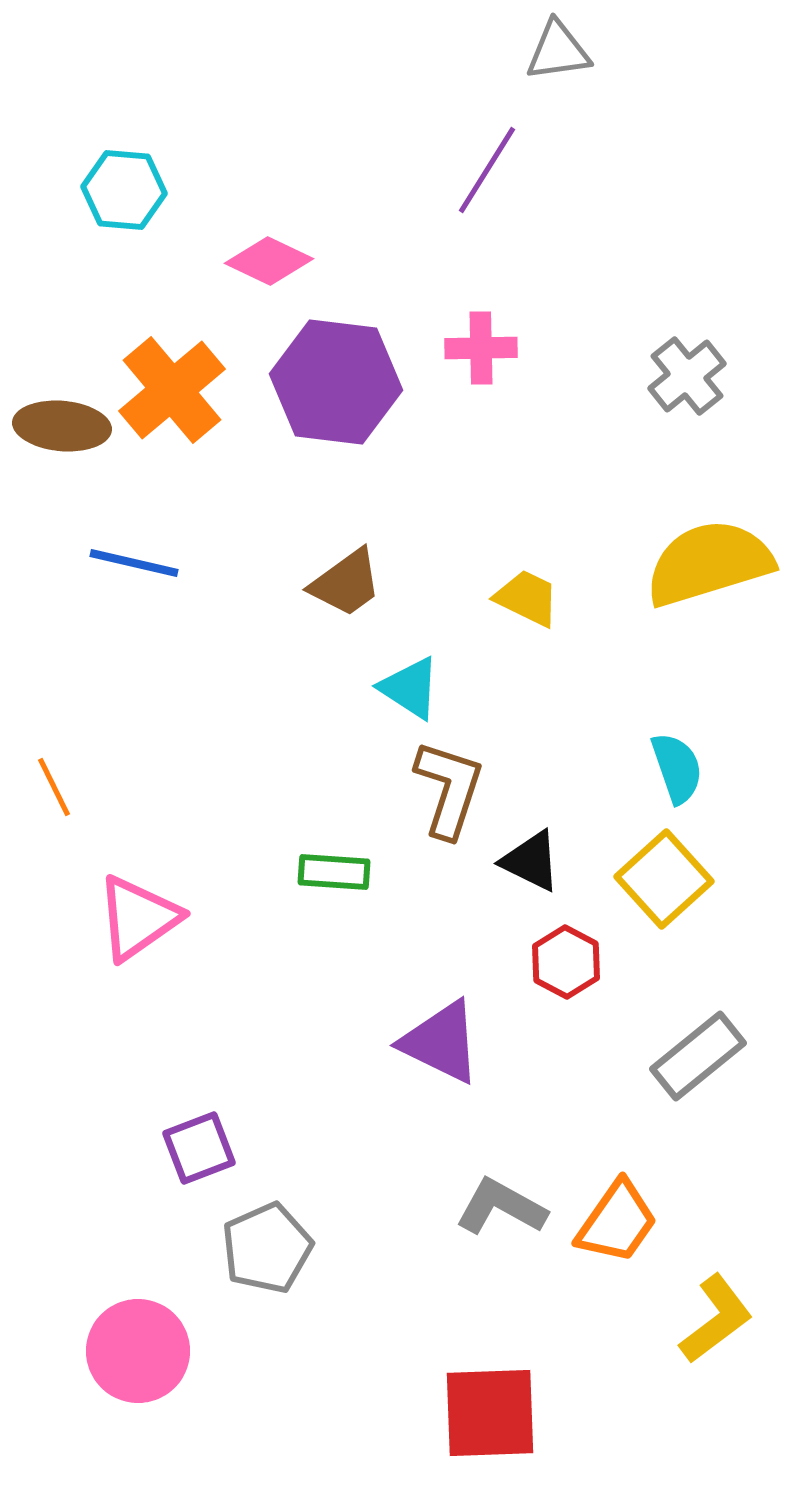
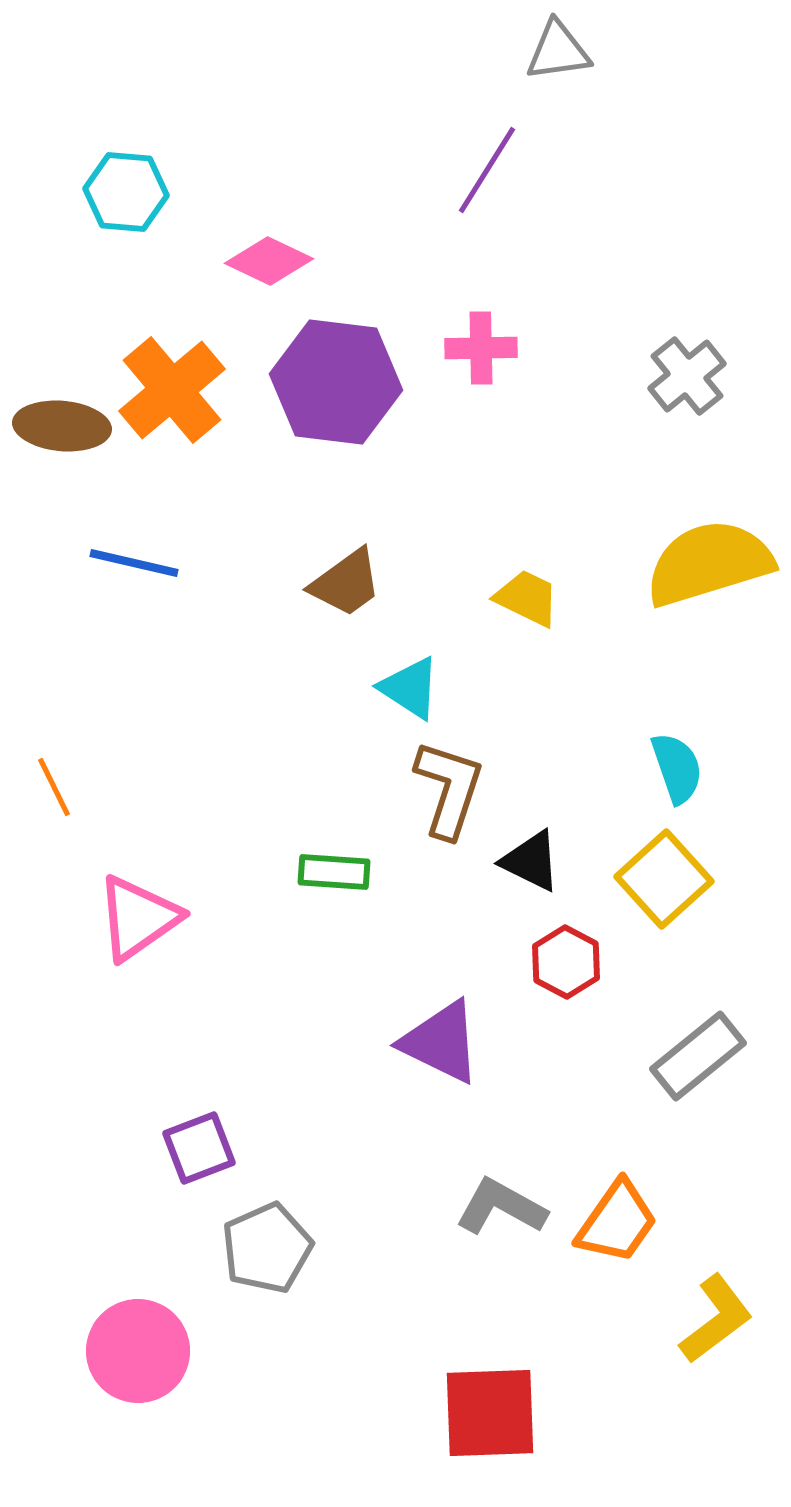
cyan hexagon: moved 2 px right, 2 px down
